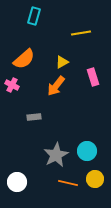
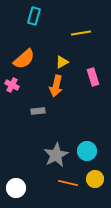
orange arrow: rotated 25 degrees counterclockwise
gray rectangle: moved 4 px right, 6 px up
white circle: moved 1 px left, 6 px down
